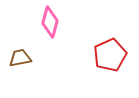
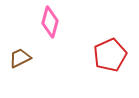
brown trapezoid: rotated 15 degrees counterclockwise
